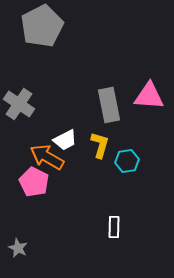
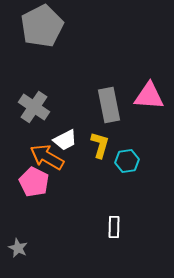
gray cross: moved 15 px right, 3 px down
